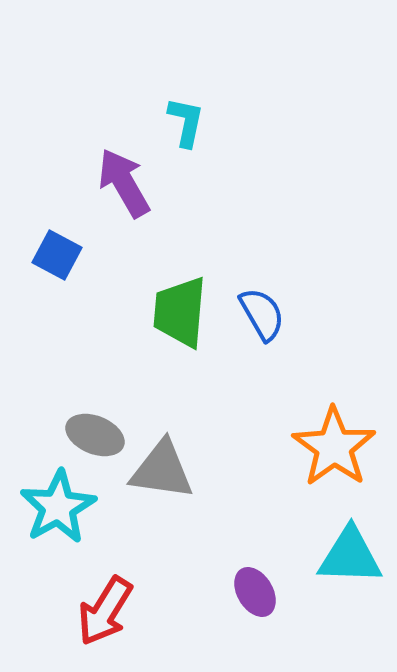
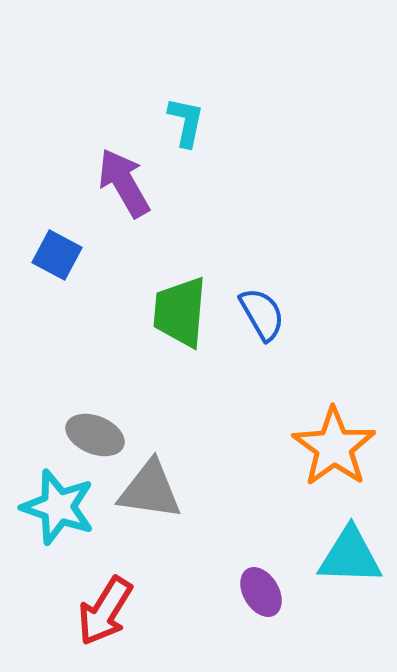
gray triangle: moved 12 px left, 20 px down
cyan star: rotated 24 degrees counterclockwise
purple ellipse: moved 6 px right
